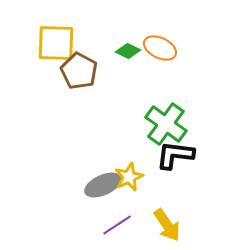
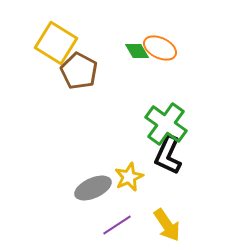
yellow square: rotated 30 degrees clockwise
green diamond: moved 9 px right; rotated 35 degrees clockwise
black L-shape: moved 7 px left; rotated 72 degrees counterclockwise
gray ellipse: moved 10 px left, 3 px down
